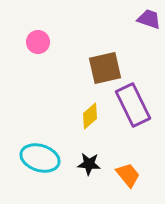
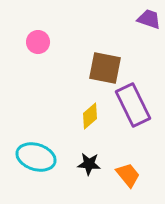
brown square: rotated 24 degrees clockwise
cyan ellipse: moved 4 px left, 1 px up
